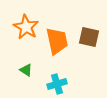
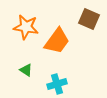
orange star: rotated 20 degrees counterclockwise
brown square: moved 18 px up; rotated 10 degrees clockwise
orange trapezoid: rotated 48 degrees clockwise
